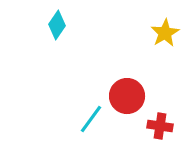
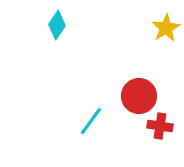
yellow star: moved 1 px right, 5 px up
red circle: moved 12 px right
cyan line: moved 2 px down
